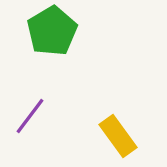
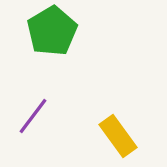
purple line: moved 3 px right
